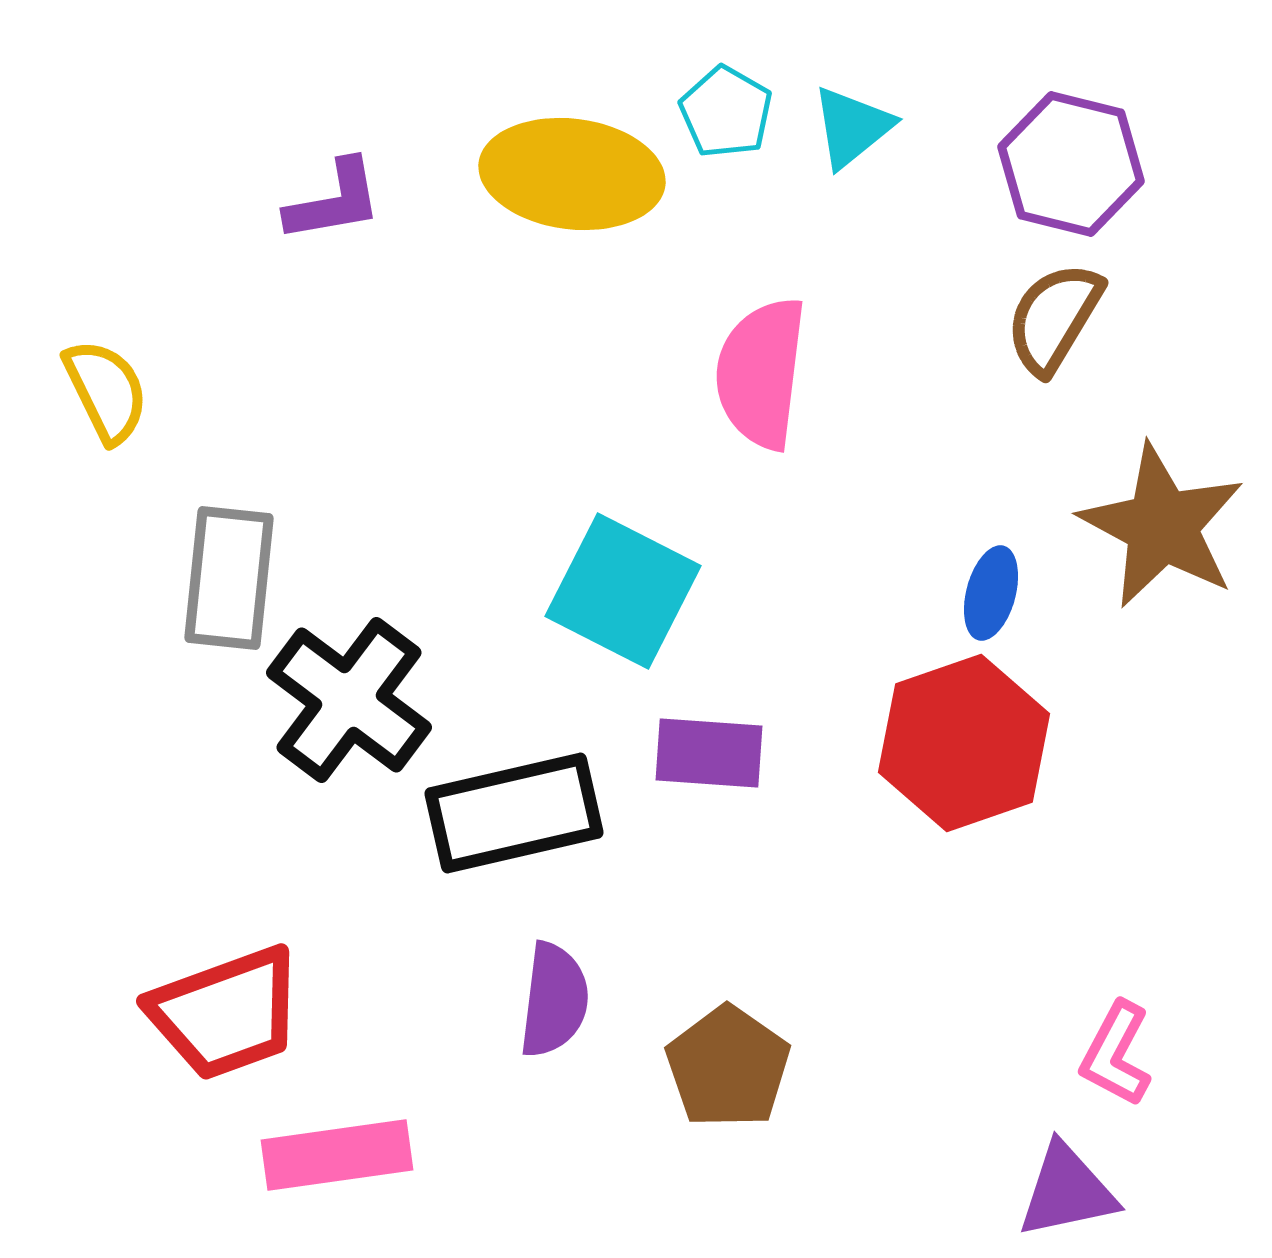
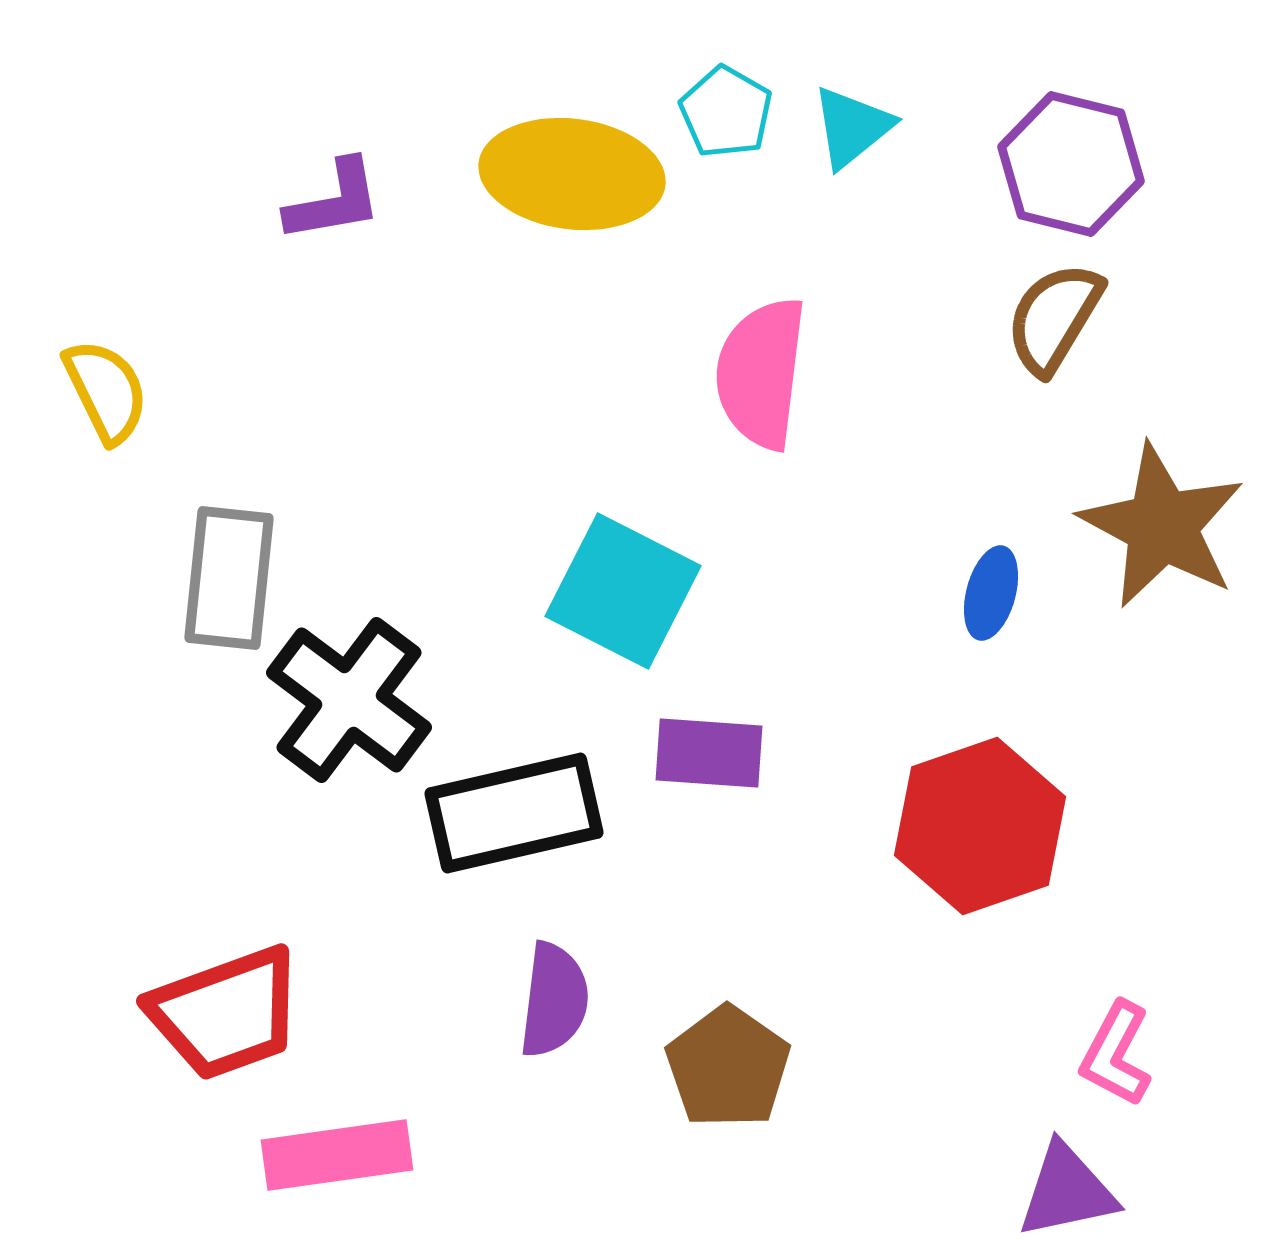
red hexagon: moved 16 px right, 83 px down
